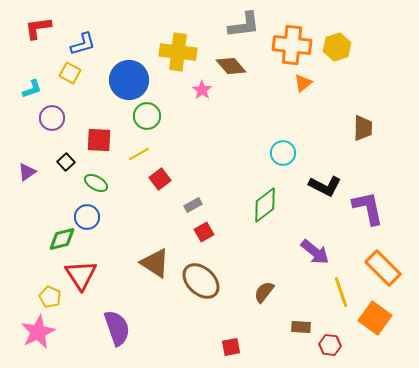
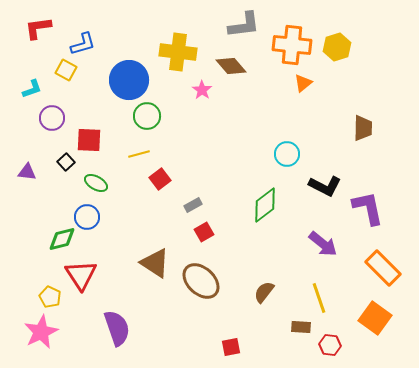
yellow square at (70, 73): moved 4 px left, 3 px up
red square at (99, 140): moved 10 px left
cyan circle at (283, 153): moved 4 px right, 1 px down
yellow line at (139, 154): rotated 15 degrees clockwise
purple triangle at (27, 172): rotated 42 degrees clockwise
purple arrow at (315, 252): moved 8 px right, 8 px up
yellow line at (341, 292): moved 22 px left, 6 px down
pink star at (38, 332): moved 3 px right
